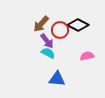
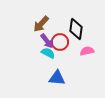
black diamond: moved 2 px left, 4 px down; rotated 70 degrees clockwise
red circle: moved 12 px down
pink semicircle: moved 5 px up
blue triangle: moved 1 px up
